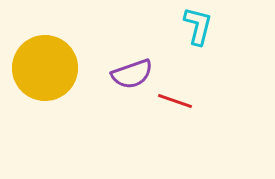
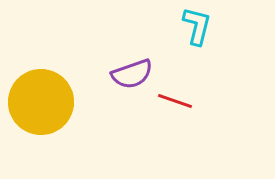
cyan L-shape: moved 1 px left
yellow circle: moved 4 px left, 34 px down
